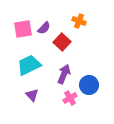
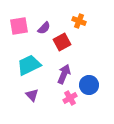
pink square: moved 4 px left, 3 px up
red square: rotated 18 degrees clockwise
